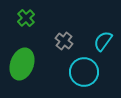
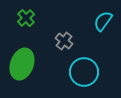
cyan semicircle: moved 20 px up
